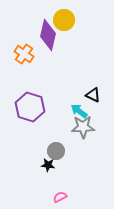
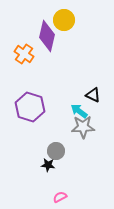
purple diamond: moved 1 px left, 1 px down
